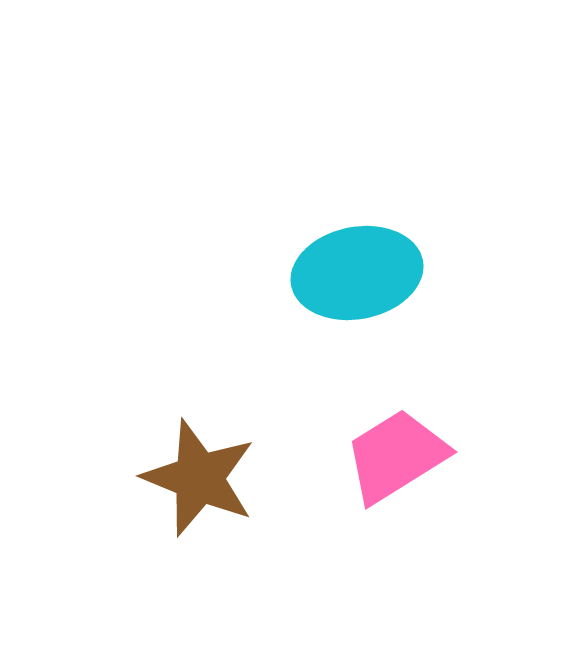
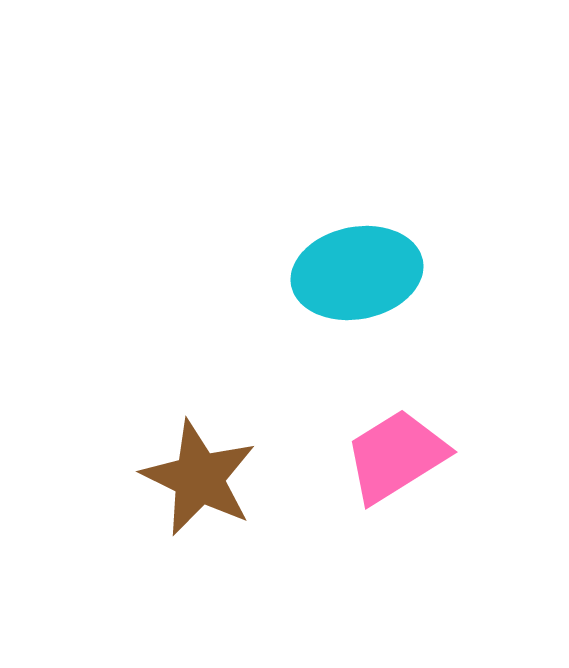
brown star: rotated 4 degrees clockwise
